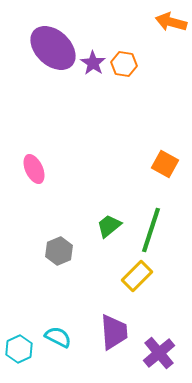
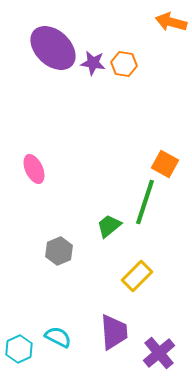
purple star: rotated 25 degrees counterclockwise
green line: moved 6 px left, 28 px up
